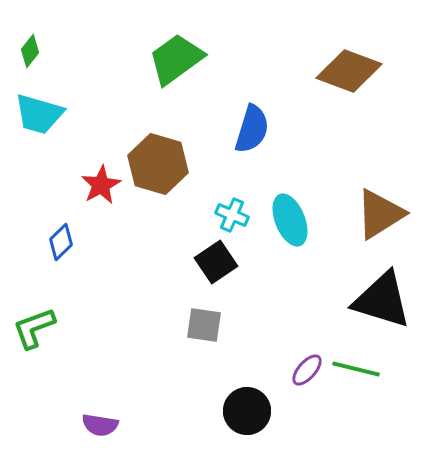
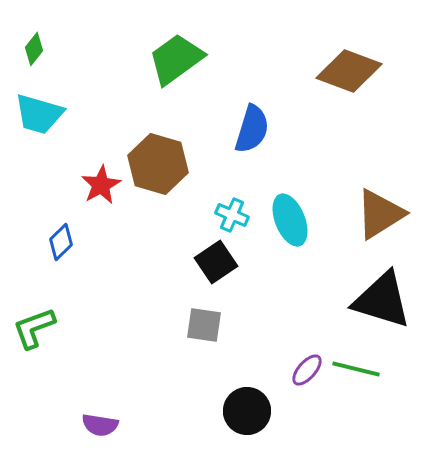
green diamond: moved 4 px right, 2 px up
